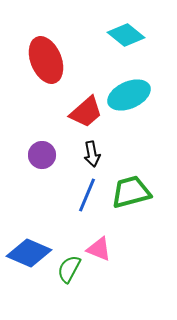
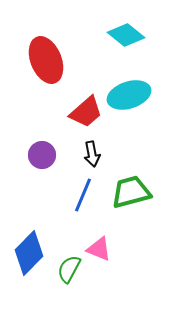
cyan ellipse: rotated 6 degrees clockwise
blue line: moved 4 px left
blue diamond: rotated 69 degrees counterclockwise
